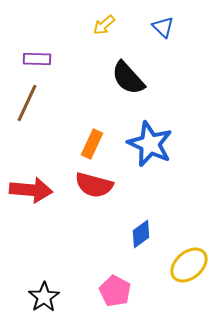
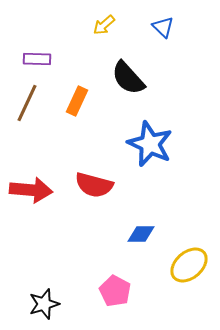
orange rectangle: moved 15 px left, 43 px up
blue diamond: rotated 36 degrees clockwise
black star: moved 7 px down; rotated 16 degrees clockwise
